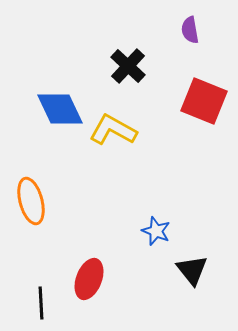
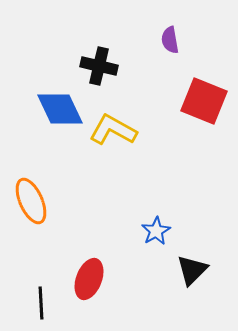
purple semicircle: moved 20 px left, 10 px down
black cross: moved 29 px left; rotated 30 degrees counterclockwise
orange ellipse: rotated 9 degrees counterclockwise
blue star: rotated 20 degrees clockwise
black triangle: rotated 24 degrees clockwise
